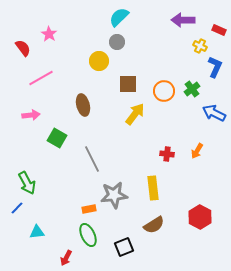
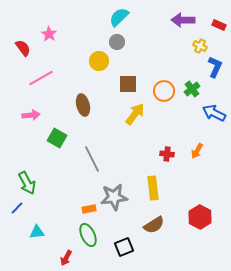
red rectangle: moved 5 px up
gray star: moved 2 px down
